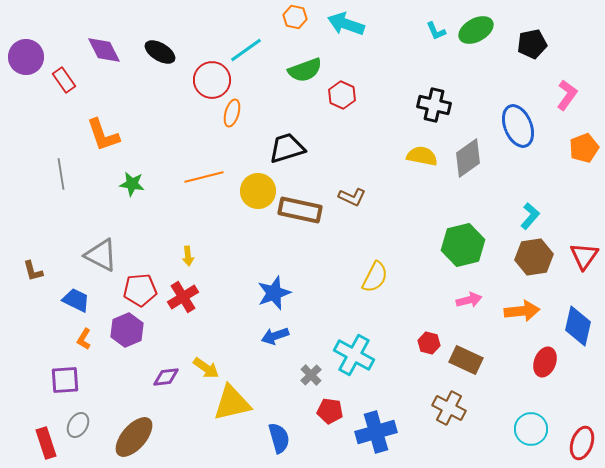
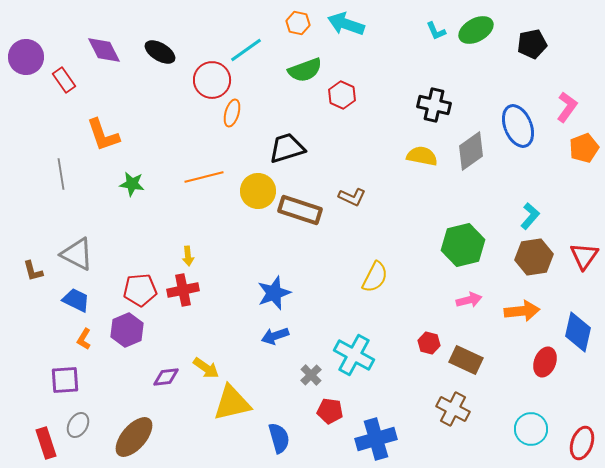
orange hexagon at (295, 17): moved 3 px right, 6 px down
pink L-shape at (567, 95): moved 12 px down
gray diamond at (468, 158): moved 3 px right, 7 px up
brown rectangle at (300, 210): rotated 6 degrees clockwise
gray triangle at (101, 255): moved 24 px left, 1 px up
red cross at (183, 297): moved 7 px up; rotated 20 degrees clockwise
blue diamond at (578, 326): moved 6 px down
brown cross at (449, 408): moved 4 px right, 1 px down
blue cross at (376, 432): moved 7 px down
